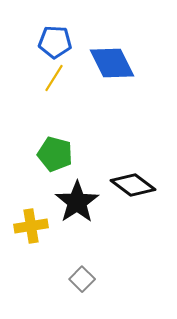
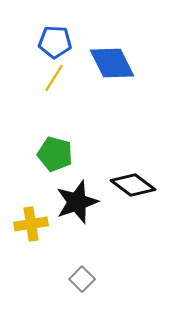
black star: rotated 15 degrees clockwise
yellow cross: moved 2 px up
